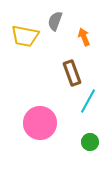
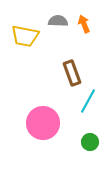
gray semicircle: moved 3 px right; rotated 72 degrees clockwise
orange arrow: moved 13 px up
pink circle: moved 3 px right
